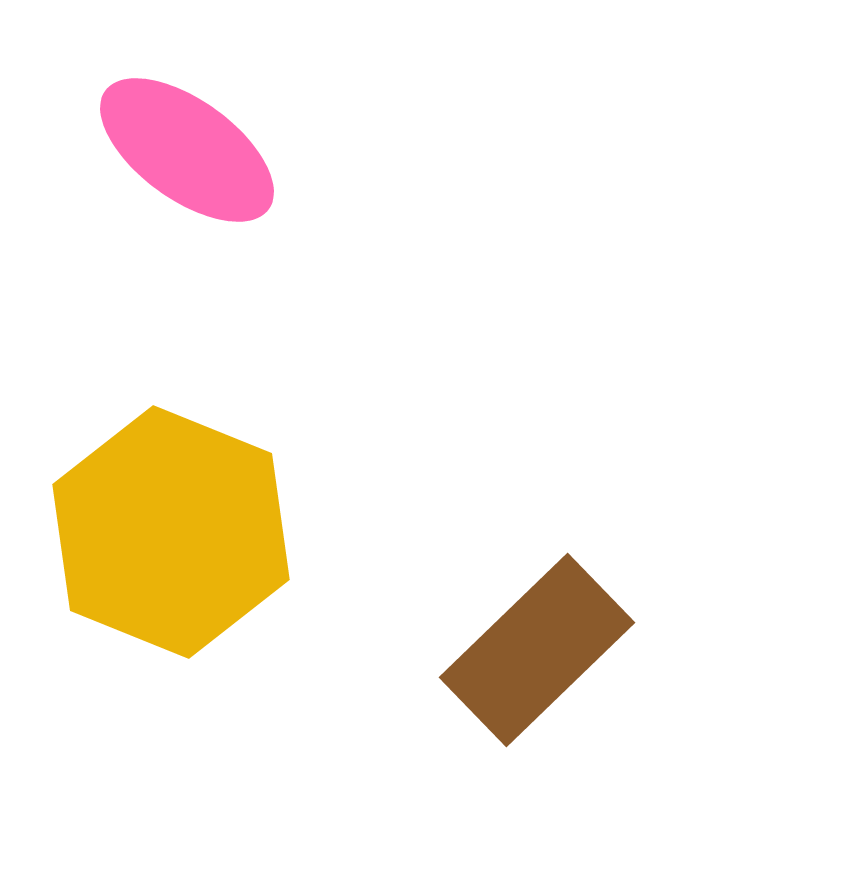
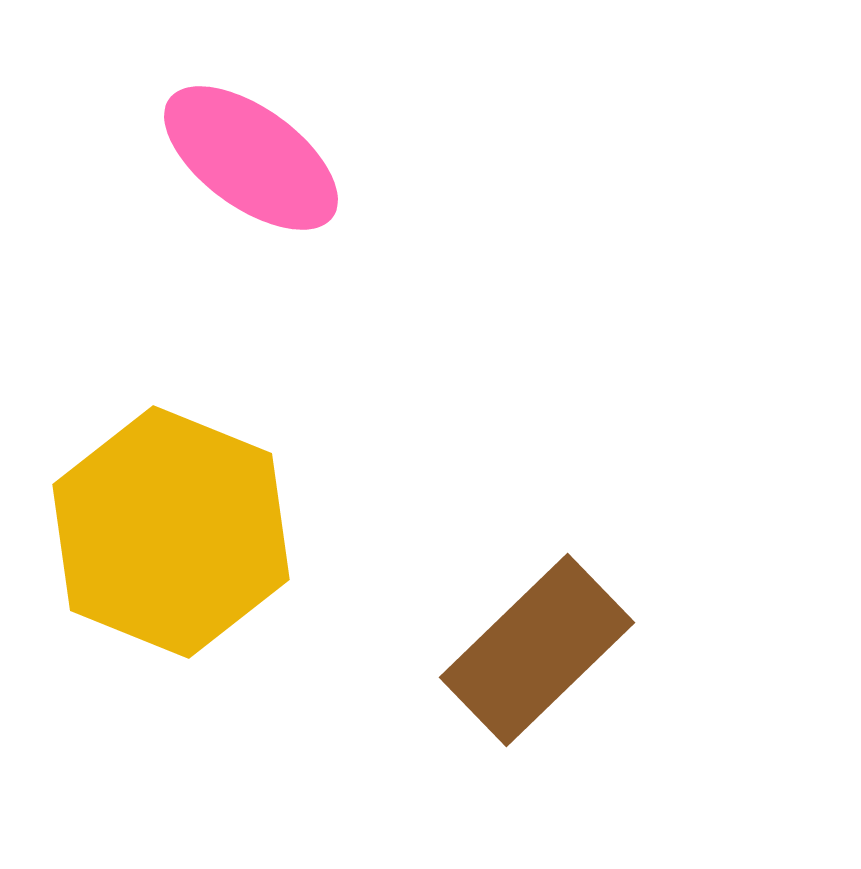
pink ellipse: moved 64 px right, 8 px down
